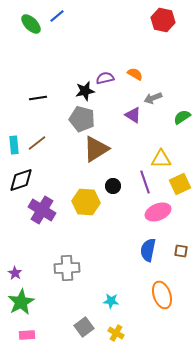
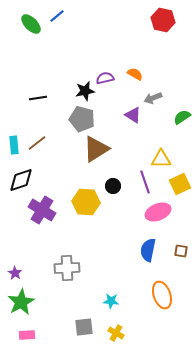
gray square: rotated 30 degrees clockwise
